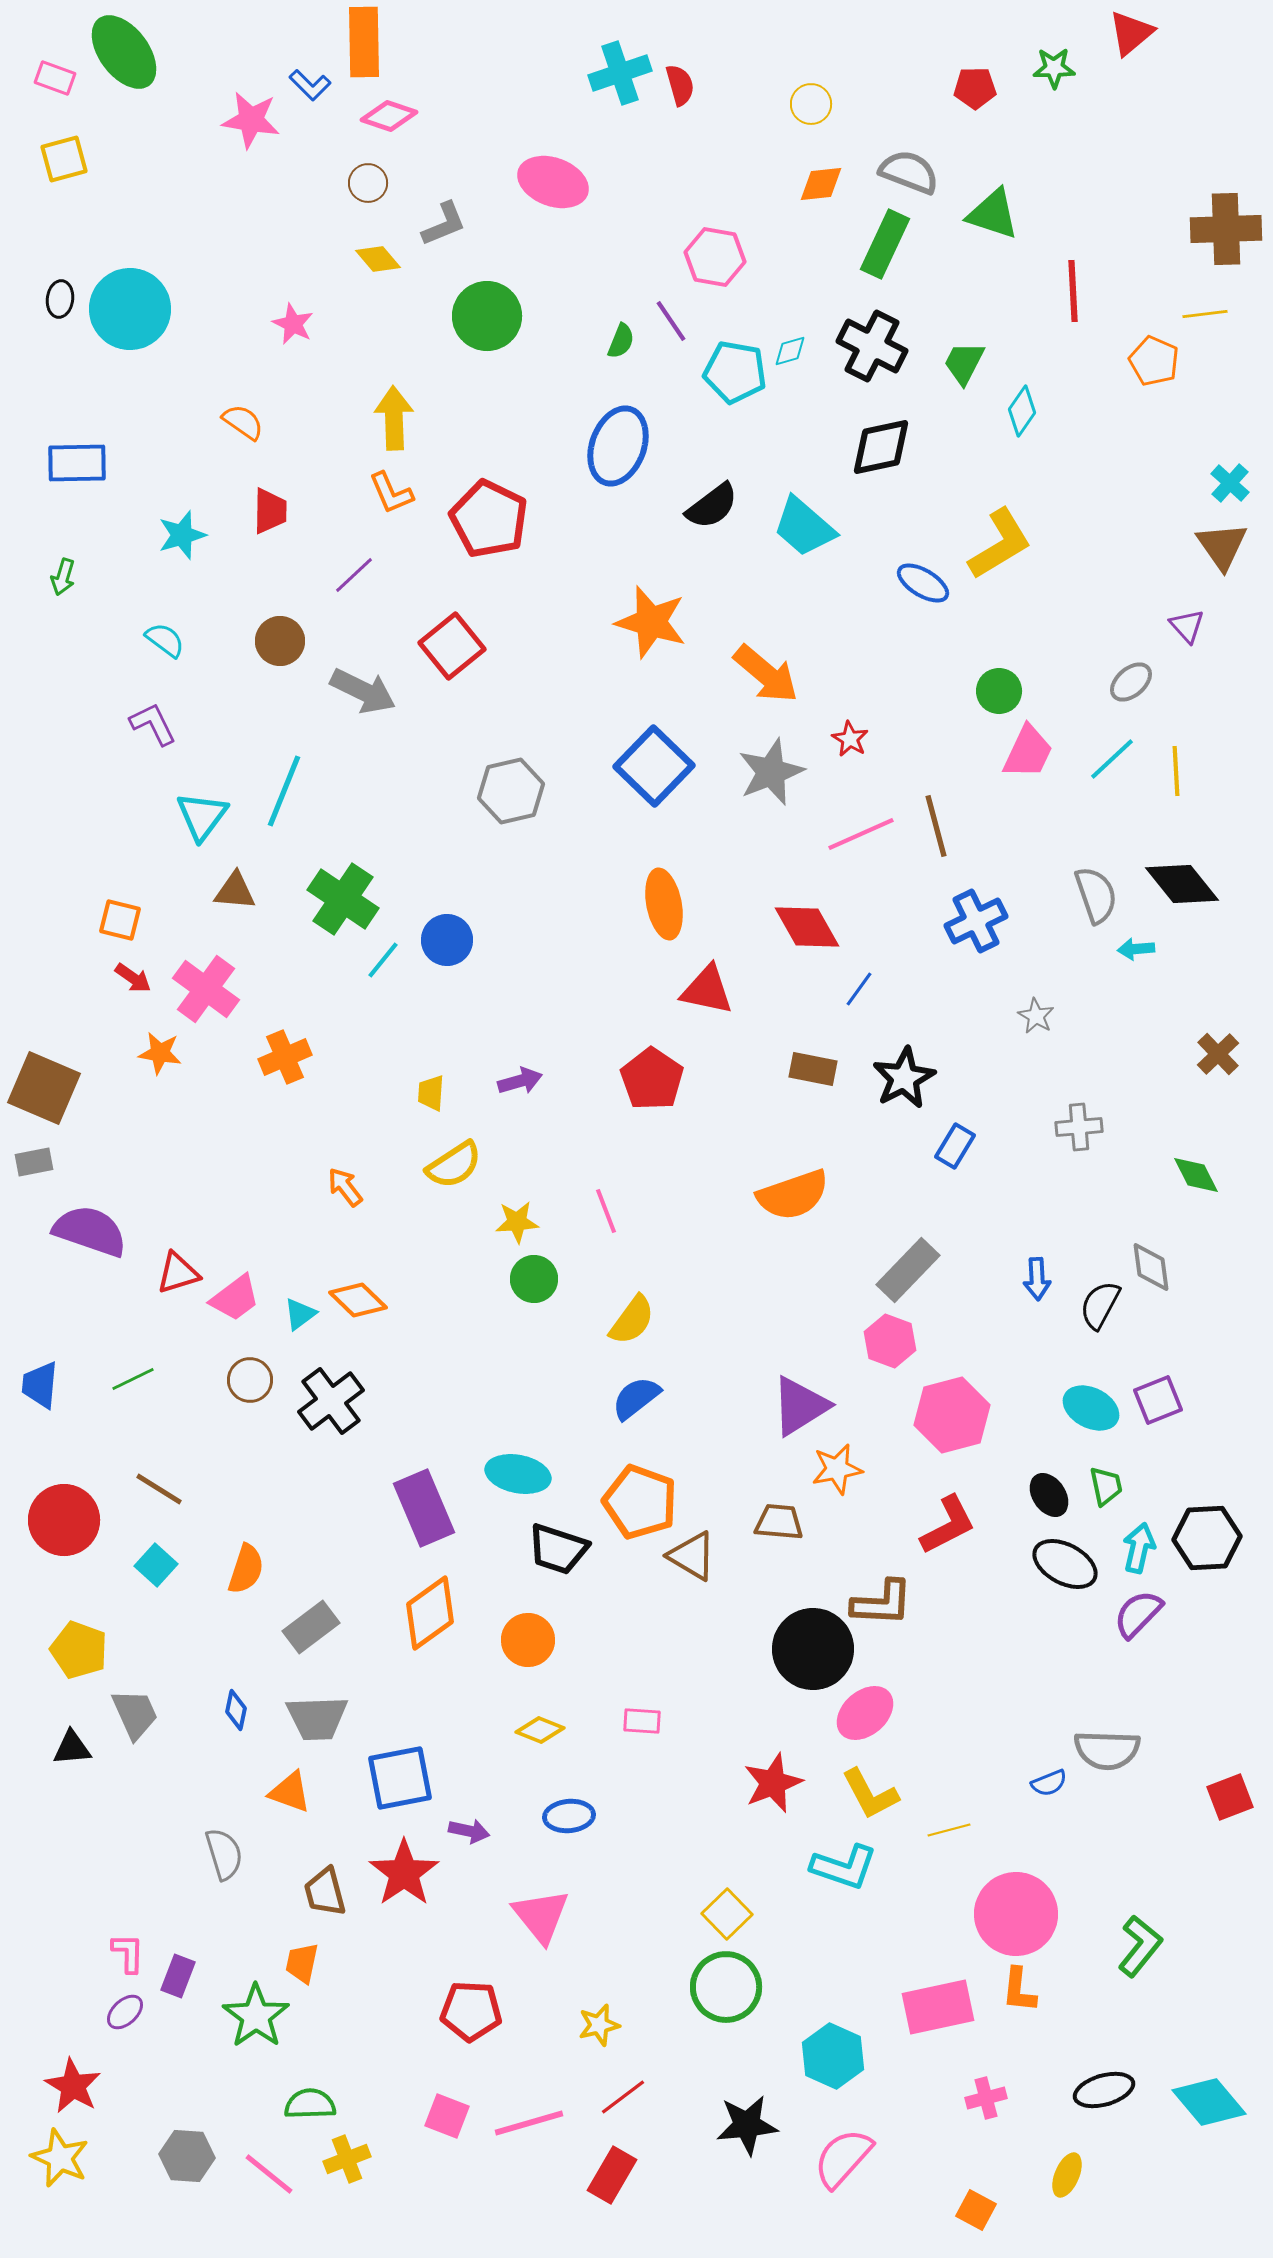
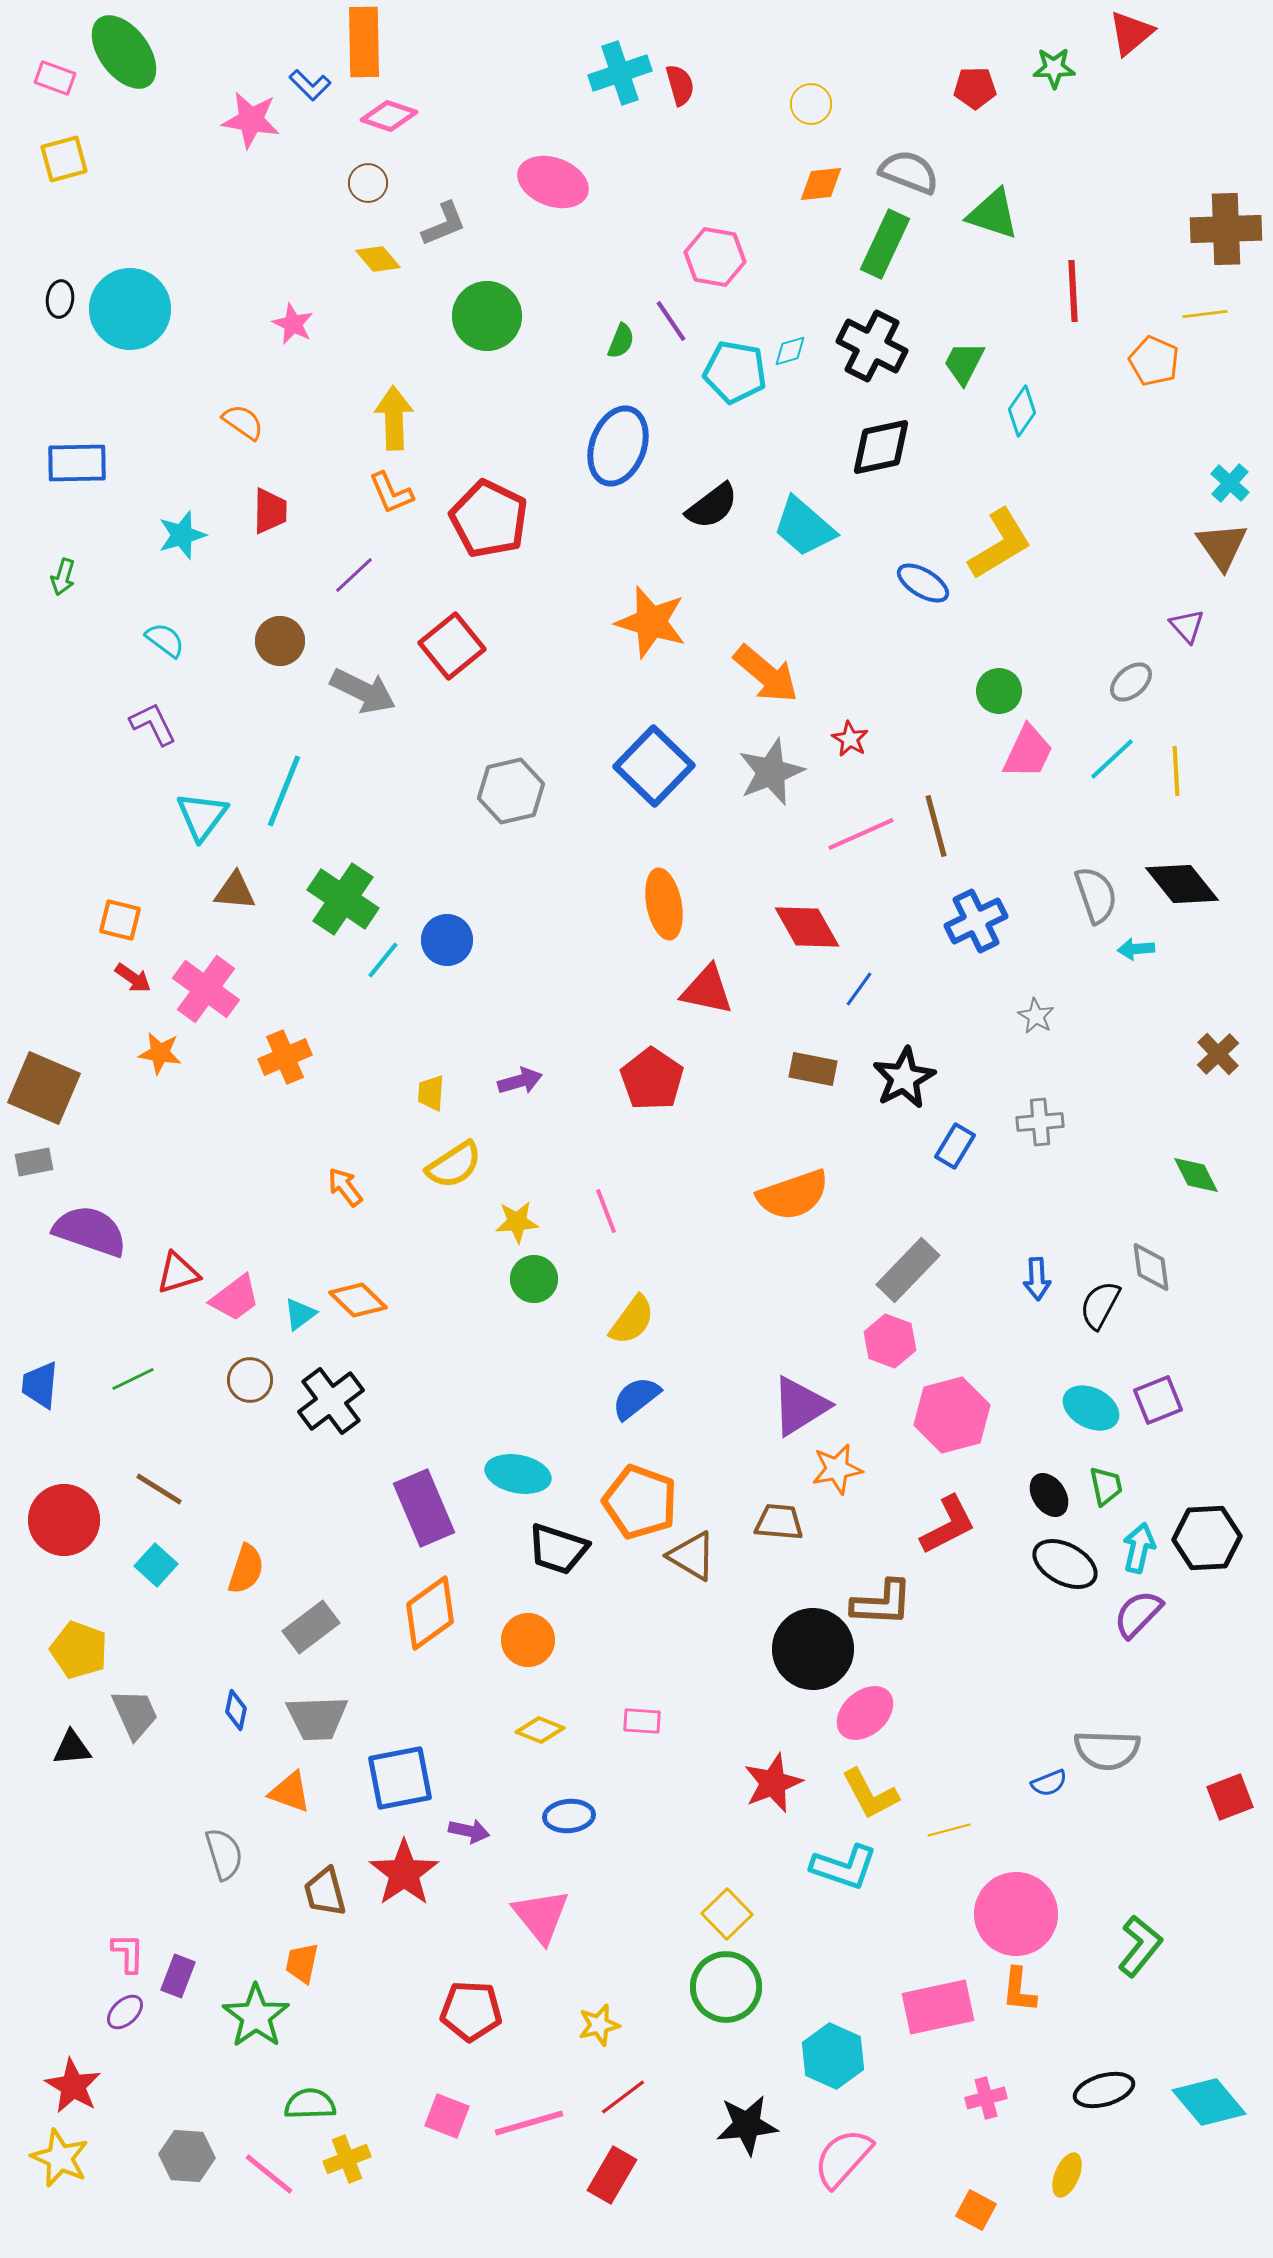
gray cross at (1079, 1127): moved 39 px left, 5 px up
